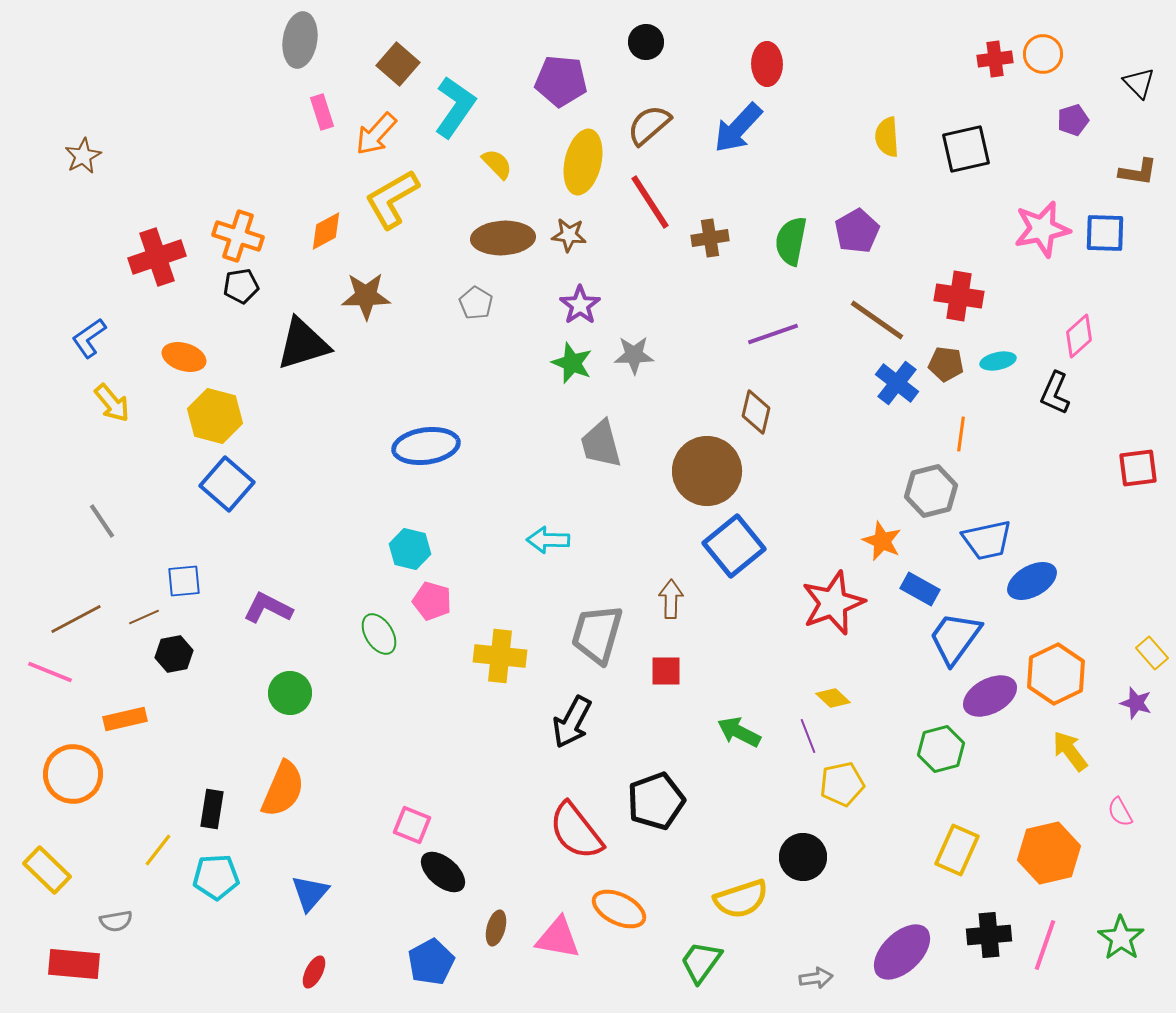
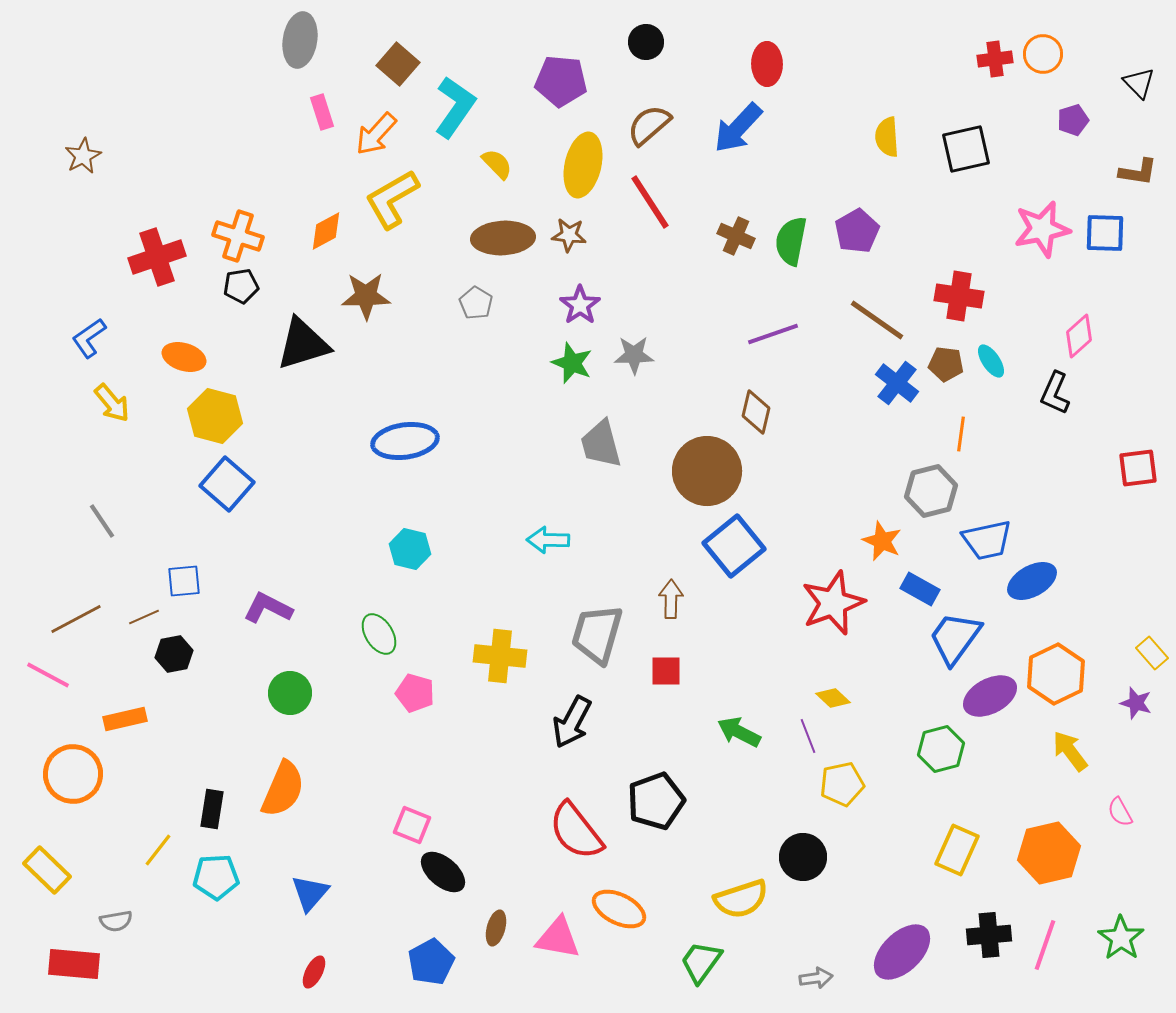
yellow ellipse at (583, 162): moved 3 px down
brown cross at (710, 238): moved 26 px right, 2 px up; rotated 33 degrees clockwise
cyan ellipse at (998, 361): moved 7 px left; rotated 68 degrees clockwise
blue ellipse at (426, 446): moved 21 px left, 5 px up
pink pentagon at (432, 601): moved 17 px left, 92 px down
pink line at (50, 672): moved 2 px left, 3 px down; rotated 6 degrees clockwise
